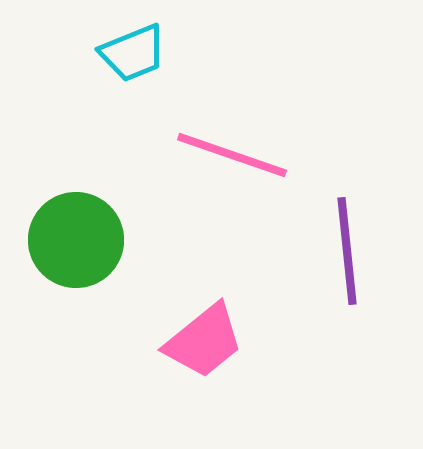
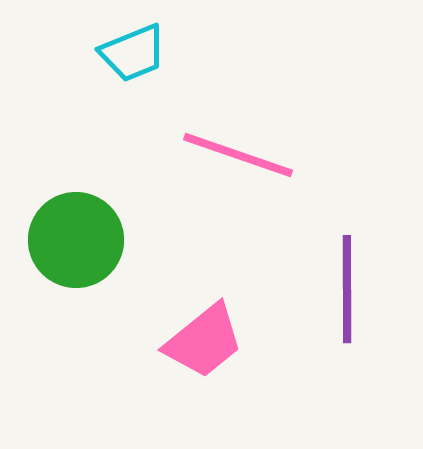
pink line: moved 6 px right
purple line: moved 38 px down; rotated 6 degrees clockwise
